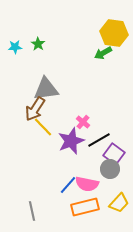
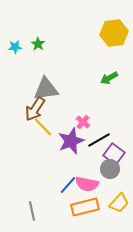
yellow hexagon: rotated 16 degrees counterclockwise
green arrow: moved 6 px right, 25 px down
